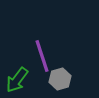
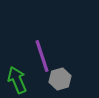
green arrow: rotated 120 degrees clockwise
